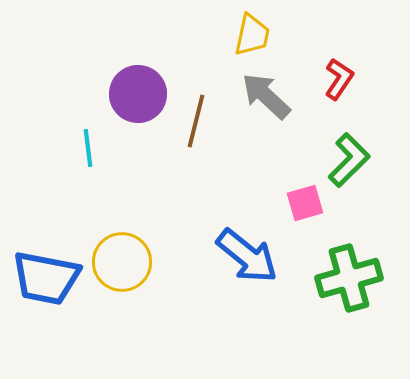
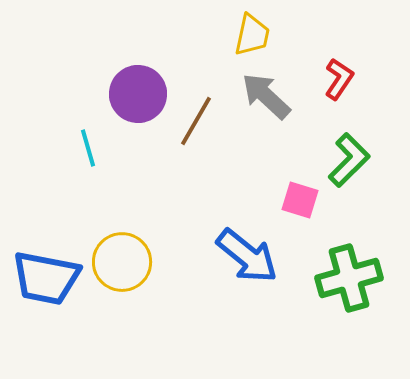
brown line: rotated 16 degrees clockwise
cyan line: rotated 9 degrees counterclockwise
pink square: moved 5 px left, 3 px up; rotated 33 degrees clockwise
